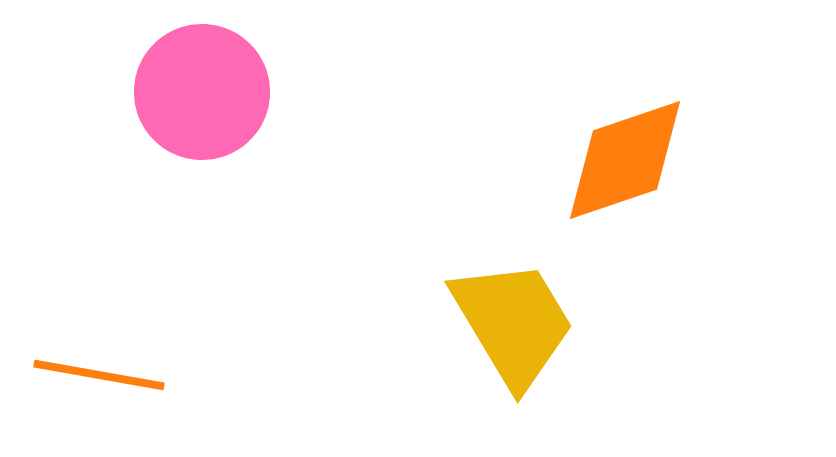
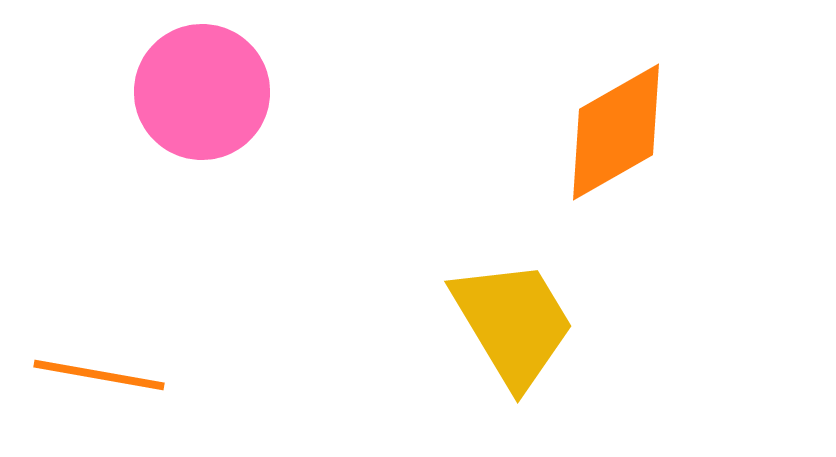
orange diamond: moved 9 px left, 28 px up; rotated 11 degrees counterclockwise
